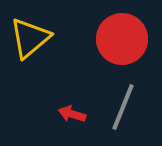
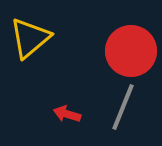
red circle: moved 9 px right, 12 px down
red arrow: moved 5 px left
